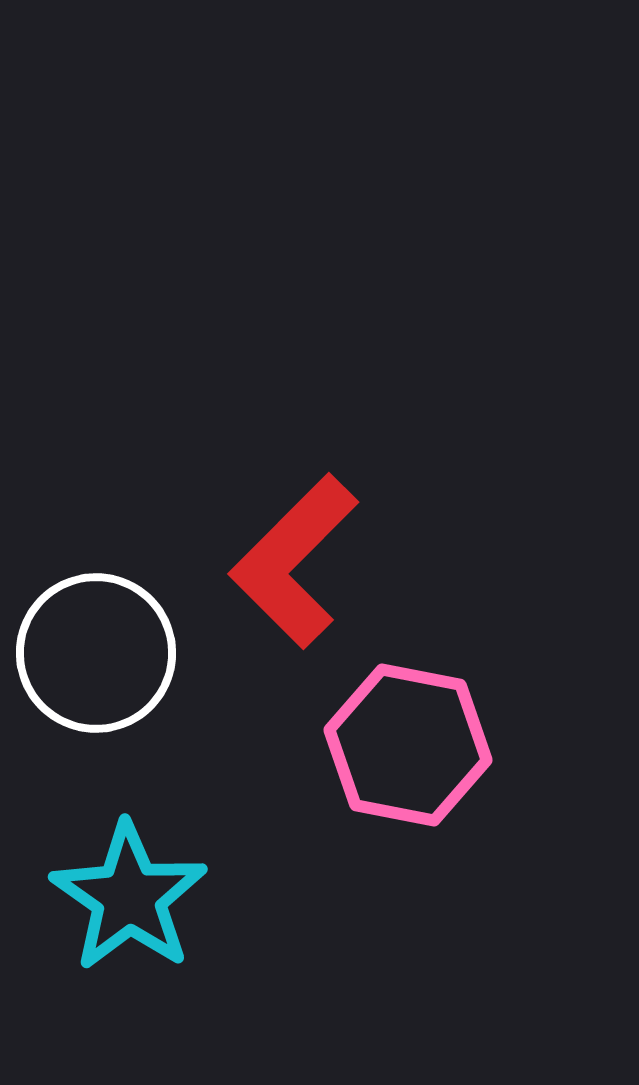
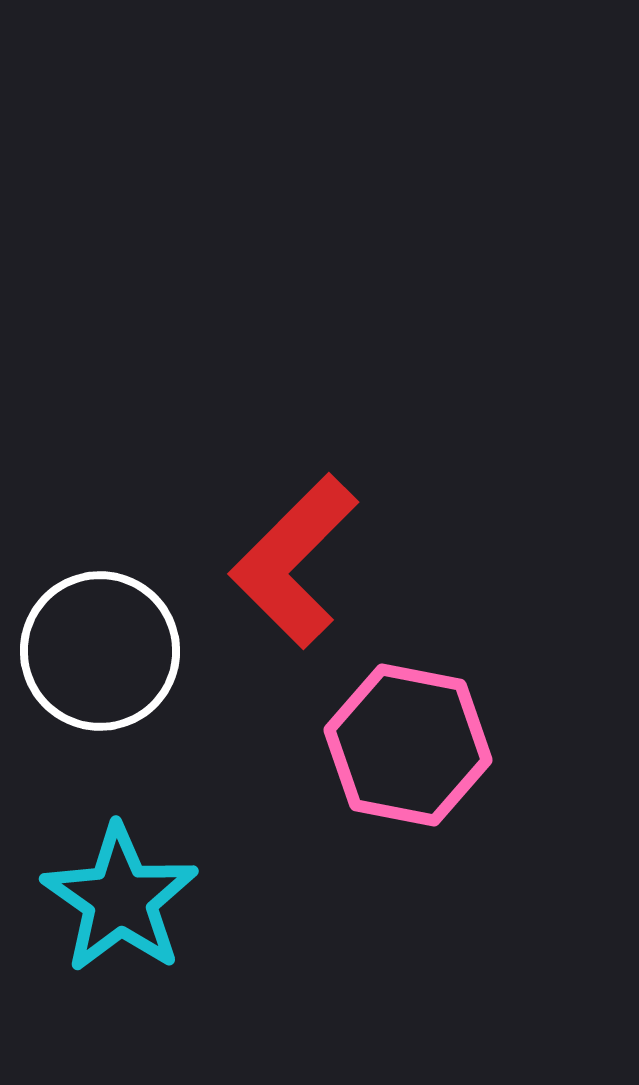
white circle: moved 4 px right, 2 px up
cyan star: moved 9 px left, 2 px down
